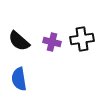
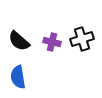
black cross: rotated 10 degrees counterclockwise
blue semicircle: moved 1 px left, 2 px up
